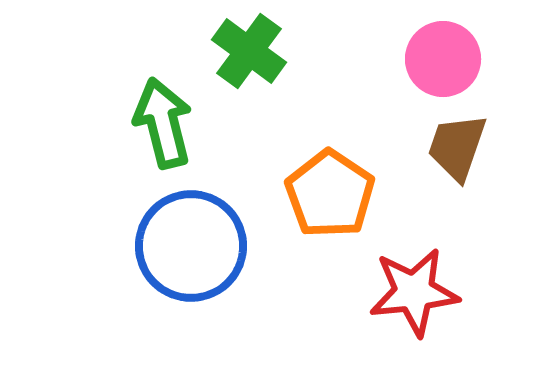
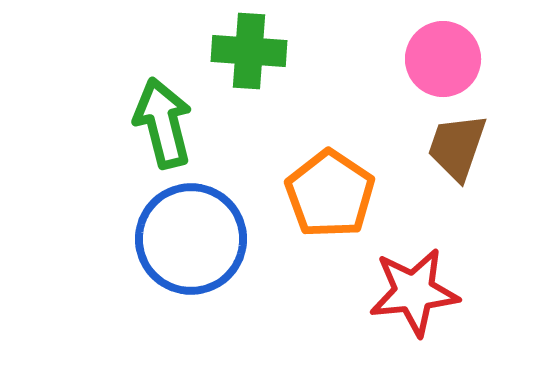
green cross: rotated 32 degrees counterclockwise
blue circle: moved 7 px up
